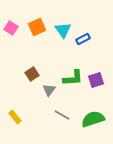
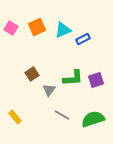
cyan triangle: rotated 42 degrees clockwise
